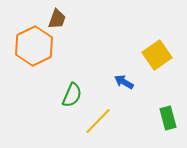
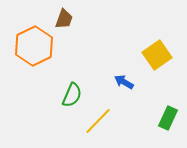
brown trapezoid: moved 7 px right
green rectangle: rotated 40 degrees clockwise
